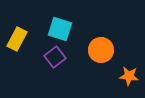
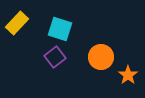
yellow rectangle: moved 16 px up; rotated 15 degrees clockwise
orange circle: moved 7 px down
orange star: moved 1 px left, 1 px up; rotated 30 degrees clockwise
